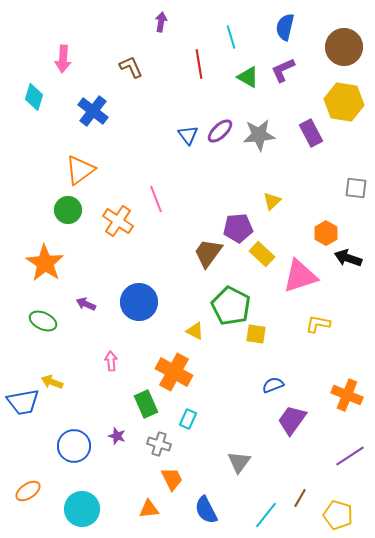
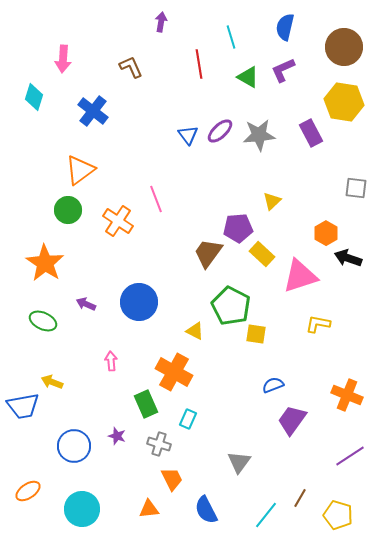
blue trapezoid at (23, 402): moved 4 px down
